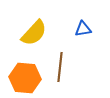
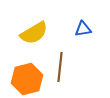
yellow semicircle: rotated 16 degrees clockwise
orange hexagon: moved 2 px right, 1 px down; rotated 20 degrees counterclockwise
